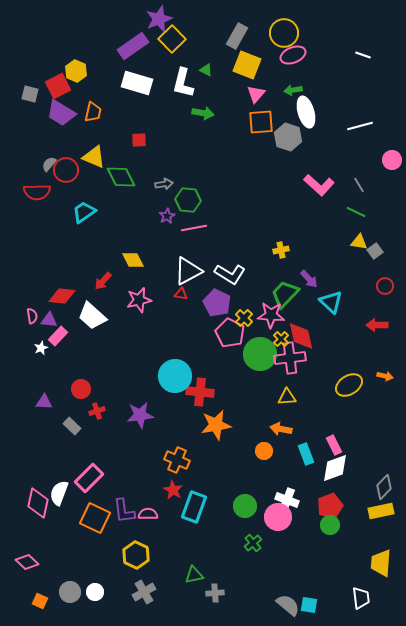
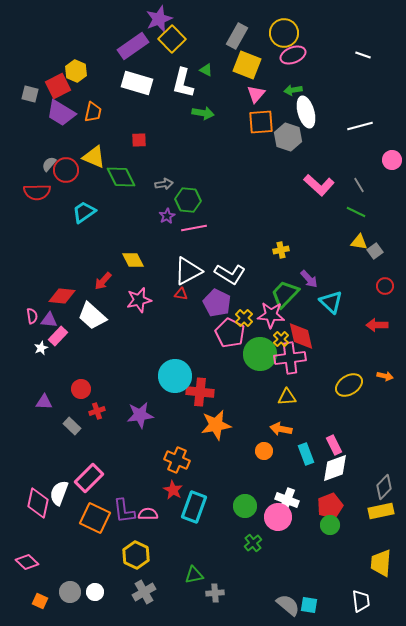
white trapezoid at (361, 598): moved 3 px down
